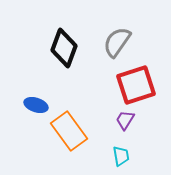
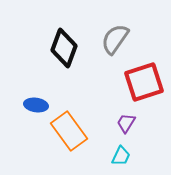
gray semicircle: moved 2 px left, 3 px up
red square: moved 8 px right, 3 px up
blue ellipse: rotated 10 degrees counterclockwise
purple trapezoid: moved 1 px right, 3 px down
cyan trapezoid: rotated 35 degrees clockwise
